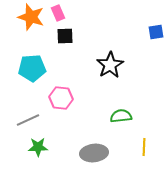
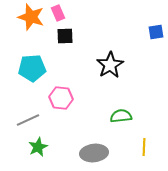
green star: rotated 24 degrees counterclockwise
